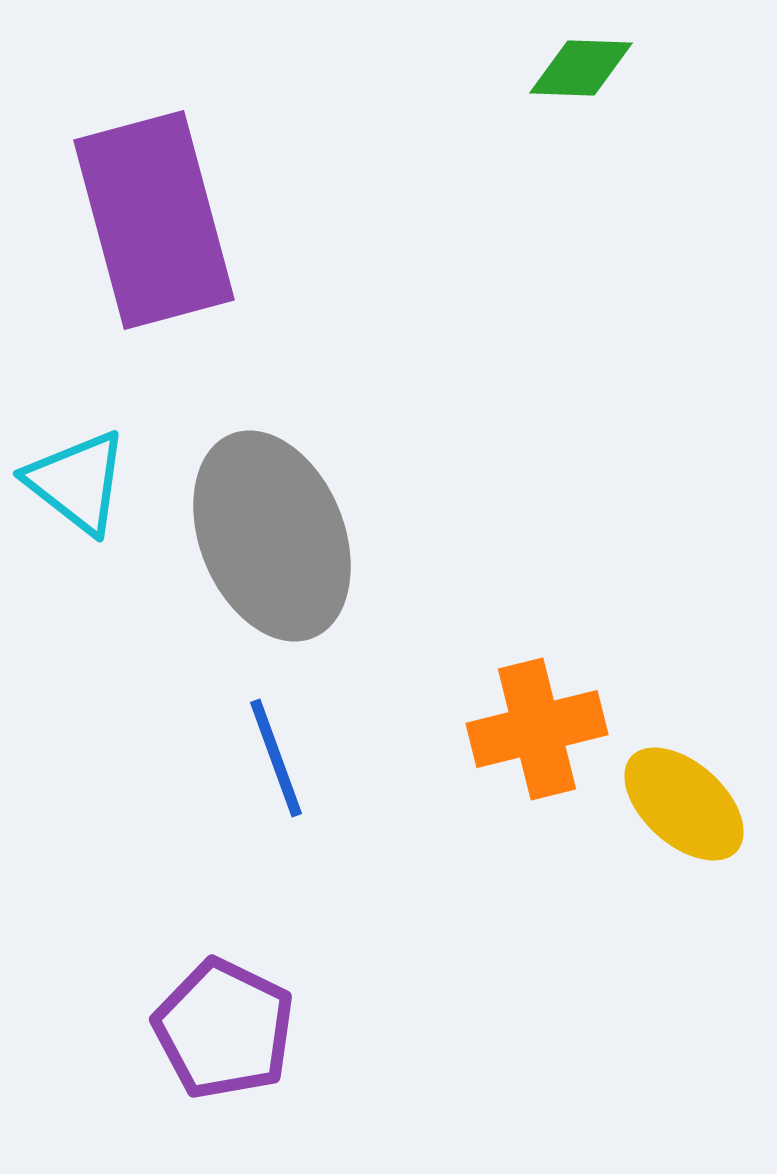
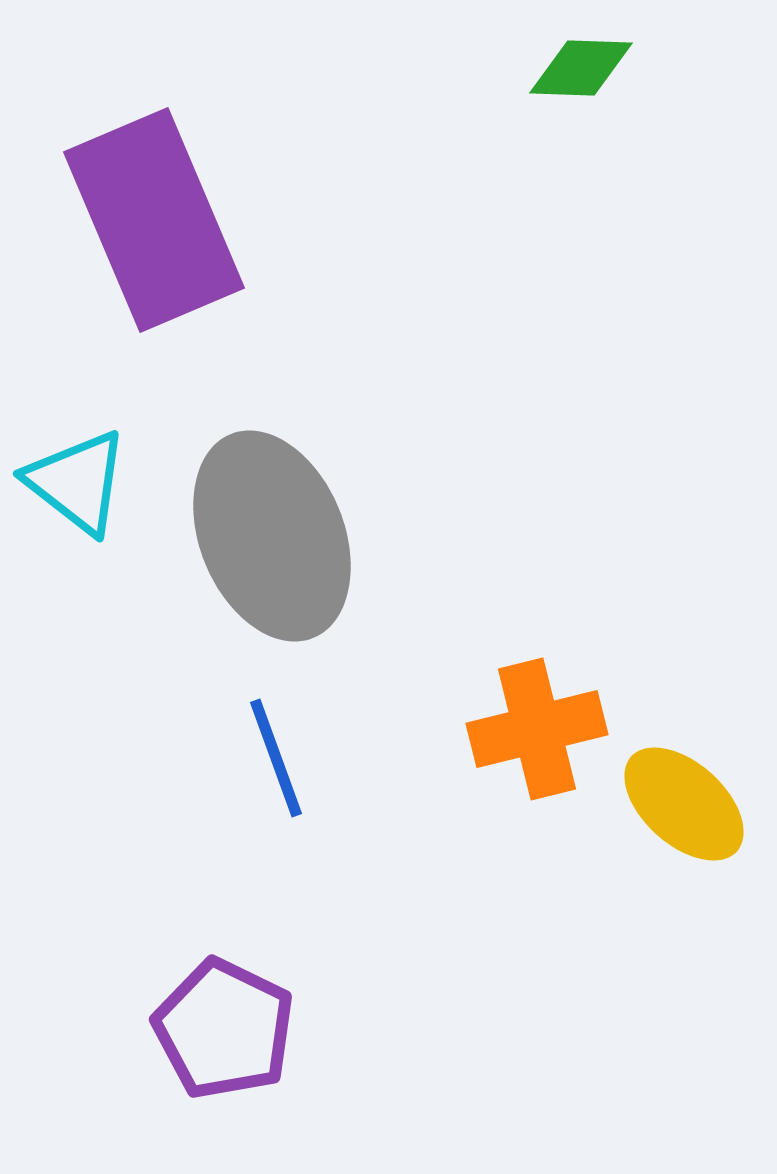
purple rectangle: rotated 8 degrees counterclockwise
